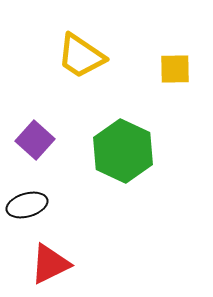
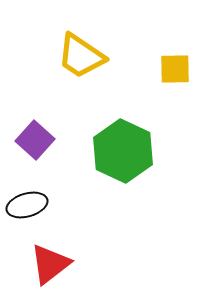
red triangle: rotated 12 degrees counterclockwise
